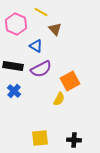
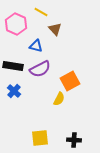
blue triangle: rotated 16 degrees counterclockwise
purple semicircle: moved 1 px left
